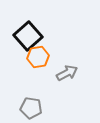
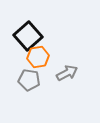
gray pentagon: moved 2 px left, 28 px up
